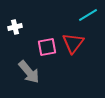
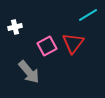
pink square: moved 1 px up; rotated 18 degrees counterclockwise
